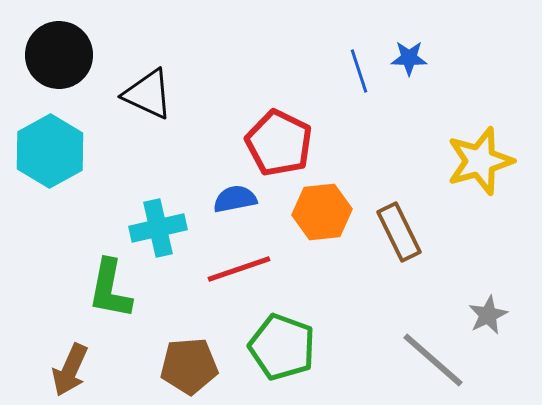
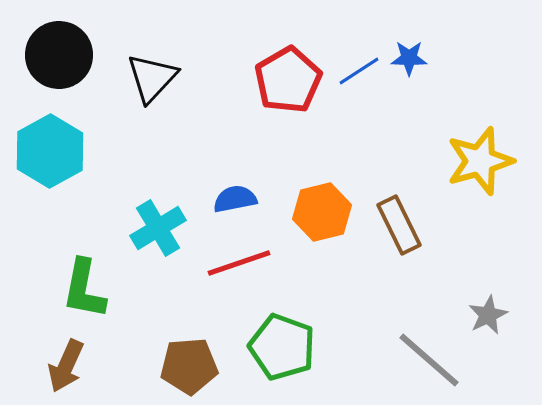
blue line: rotated 75 degrees clockwise
black triangle: moved 4 px right, 16 px up; rotated 48 degrees clockwise
red pentagon: moved 9 px right, 63 px up; rotated 16 degrees clockwise
orange hexagon: rotated 8 degrees counterclockwise
cyan cross: rotated 18 degrees counterclockwise
brown rectangle: moved 7 px up
red line: moved 6 px up
green L-shape: moved 26 px left
gray line: moved 4 px left
brown arrow: moved 4 px left, 4 px up
